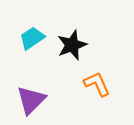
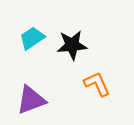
black star: rotated 16 degrees clockwise
purple triangle: rotated 24 degrees clockwise
